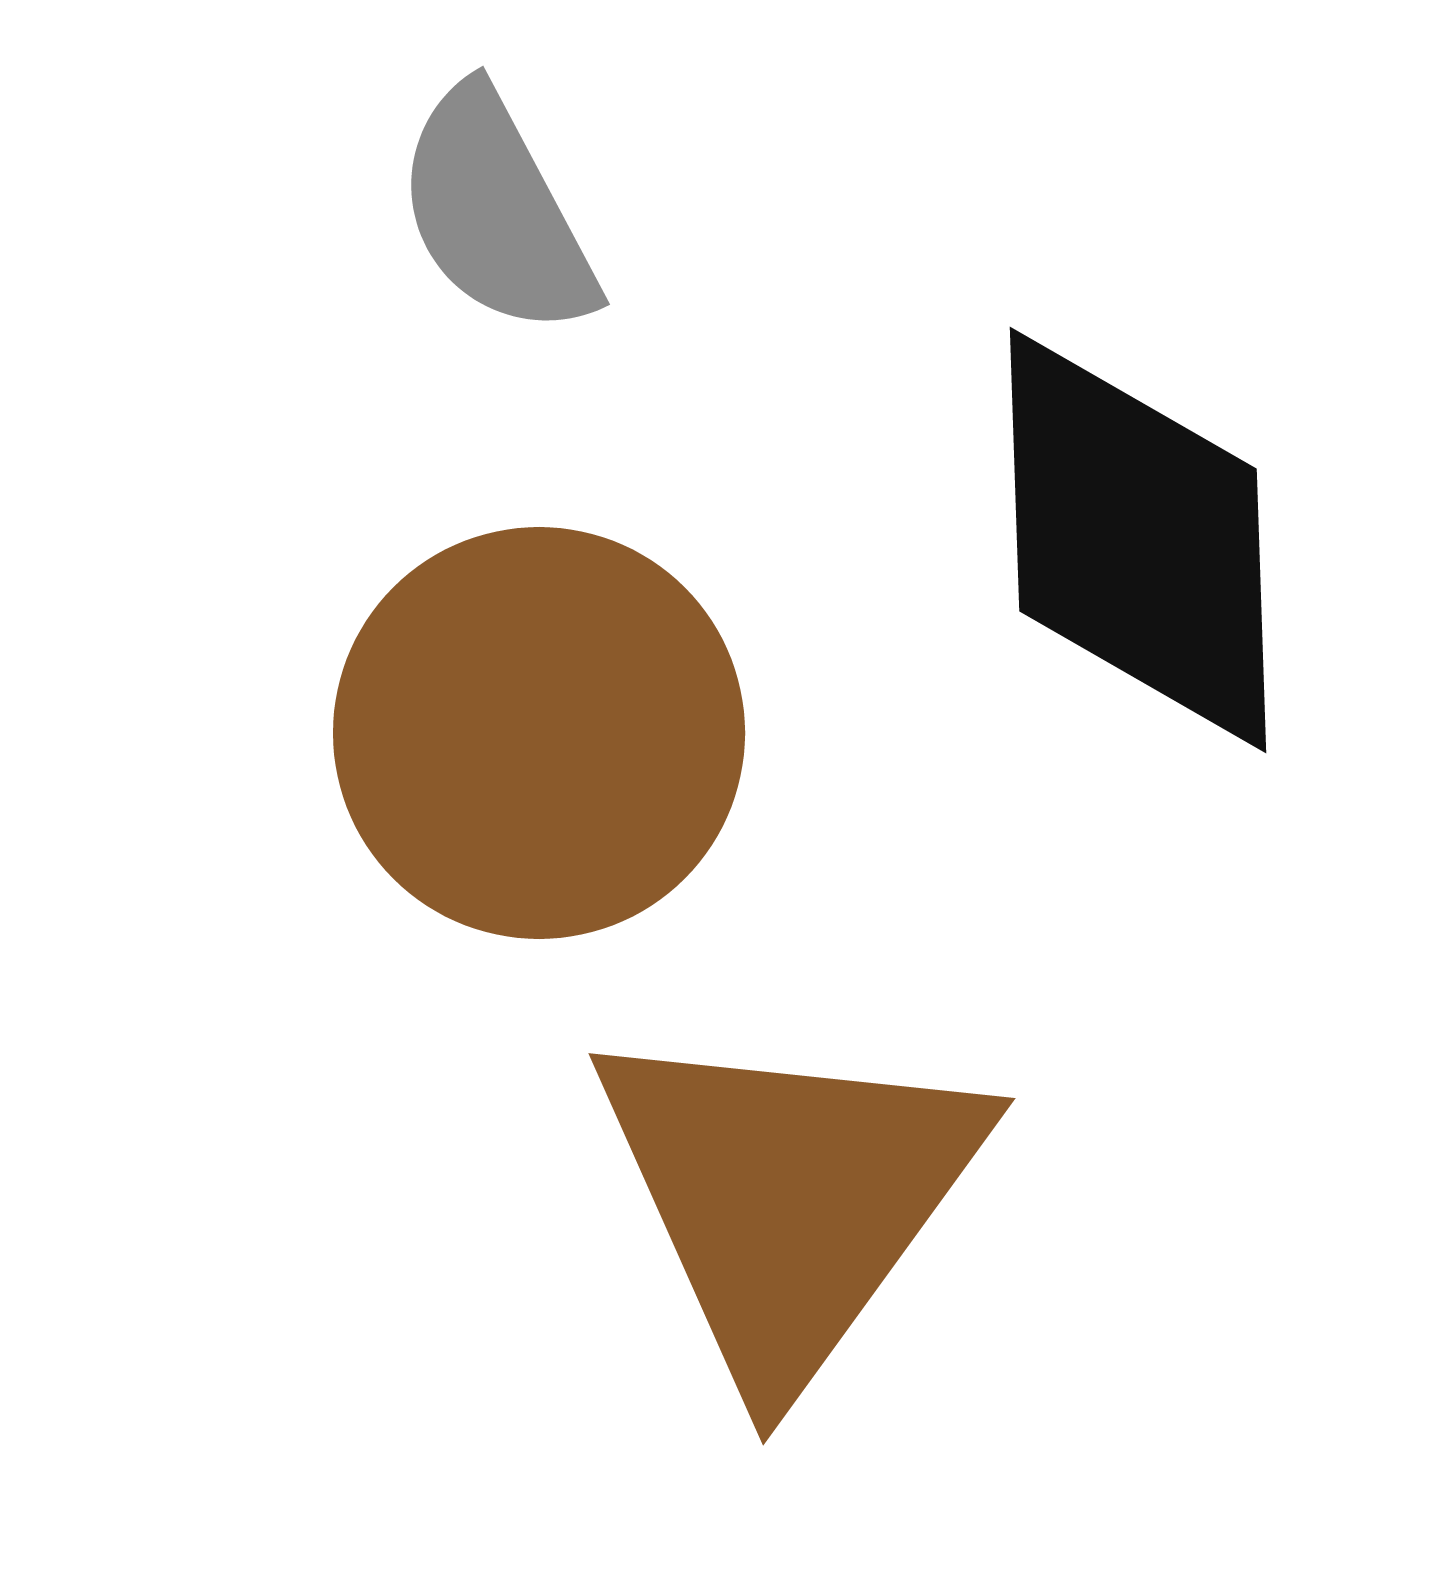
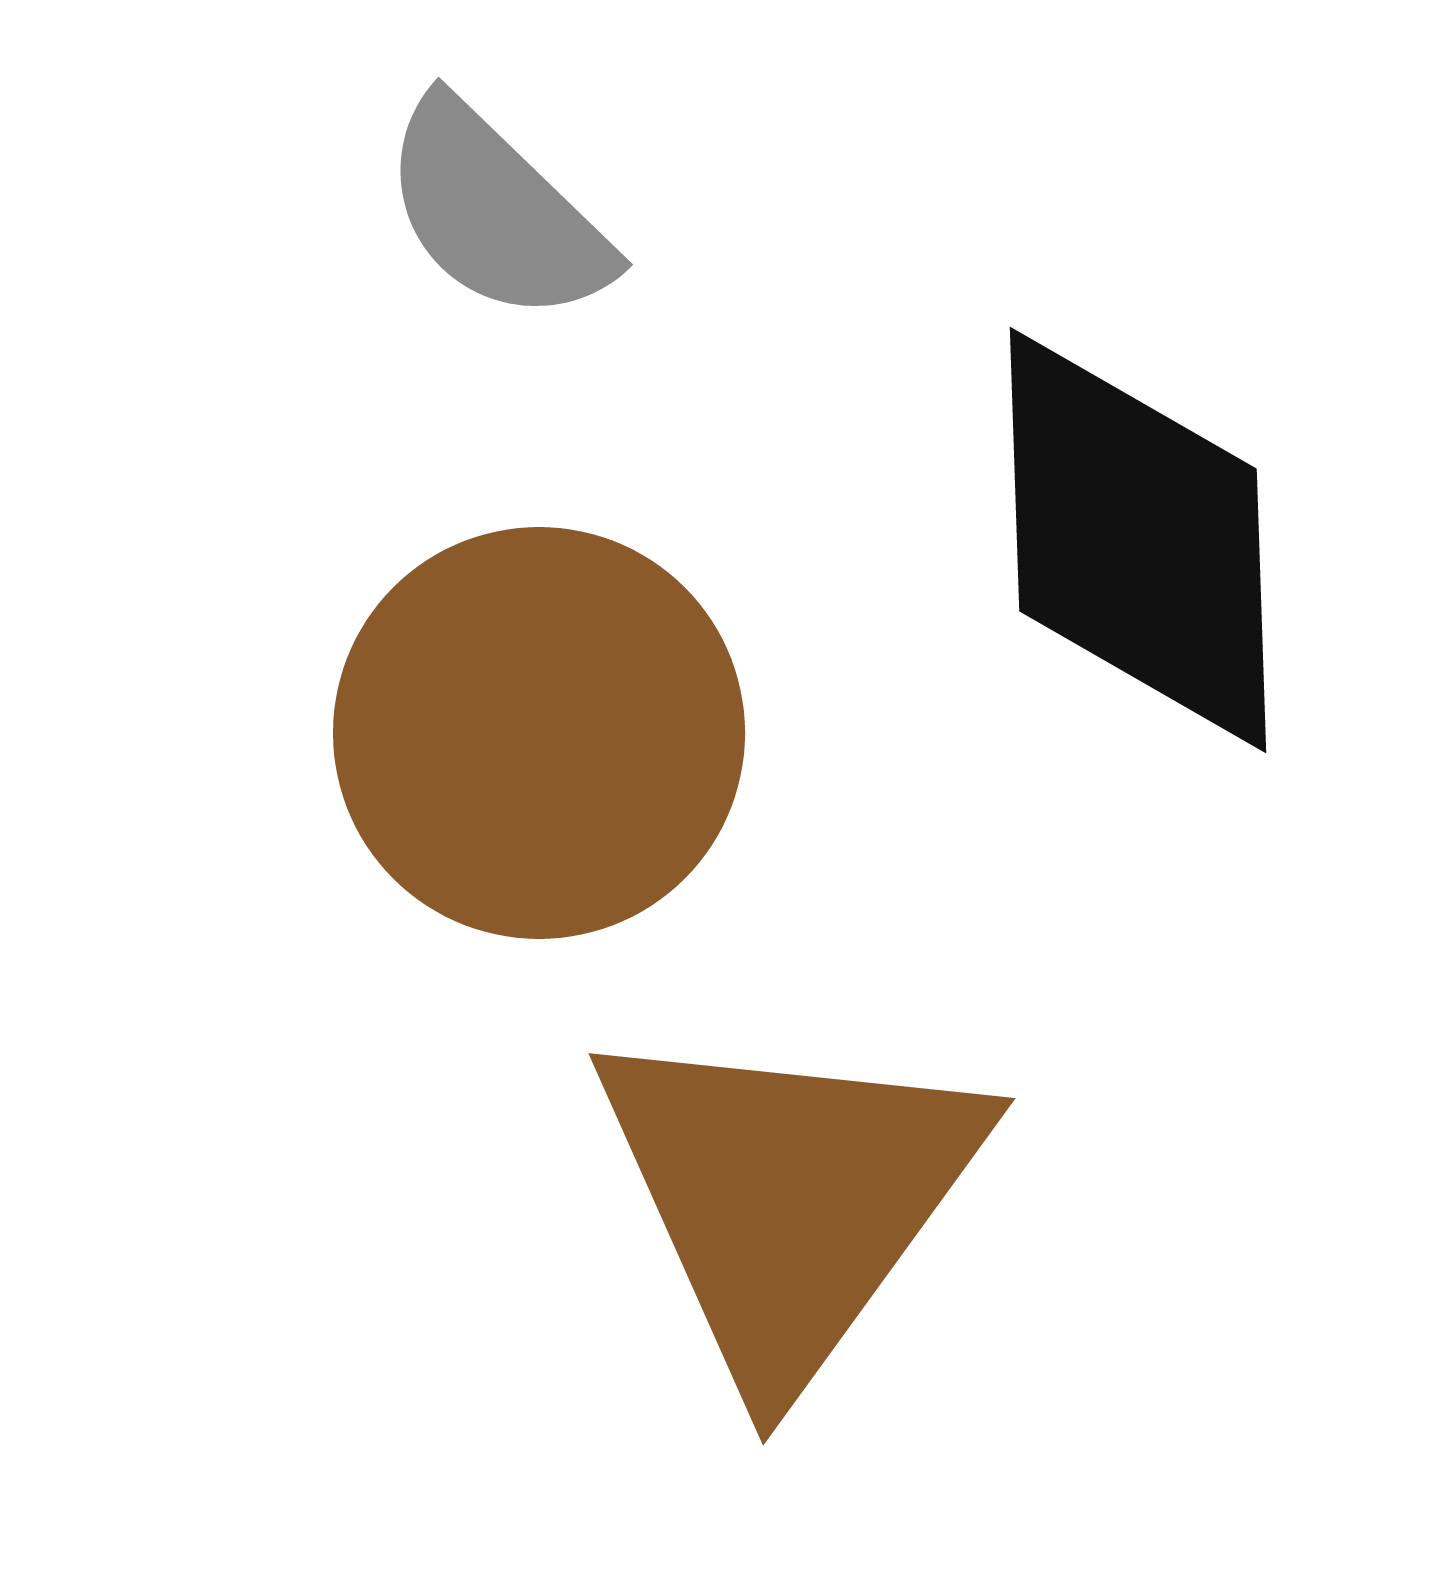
gray semicircle: rotated 18 degrees counterclockwise
